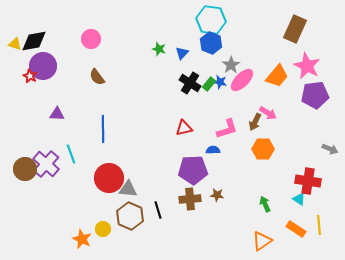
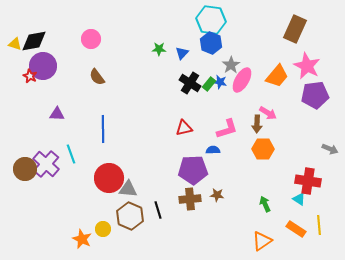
green star at (159, 49): rotated 16 degrees counterclockwise
pink ellipse at (242, 80): rotated 15 degrees counterclockwise
brown arrow at (255, 122): moved 2 px right, 2 px down; rotated 24 degrees counterclockwise
